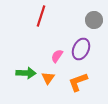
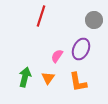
green arrow: moved 1 px left, 4 px down; rotated 78 degrees counterclockwise
orange L-shape: rotated 80 degrees counterclockwise
